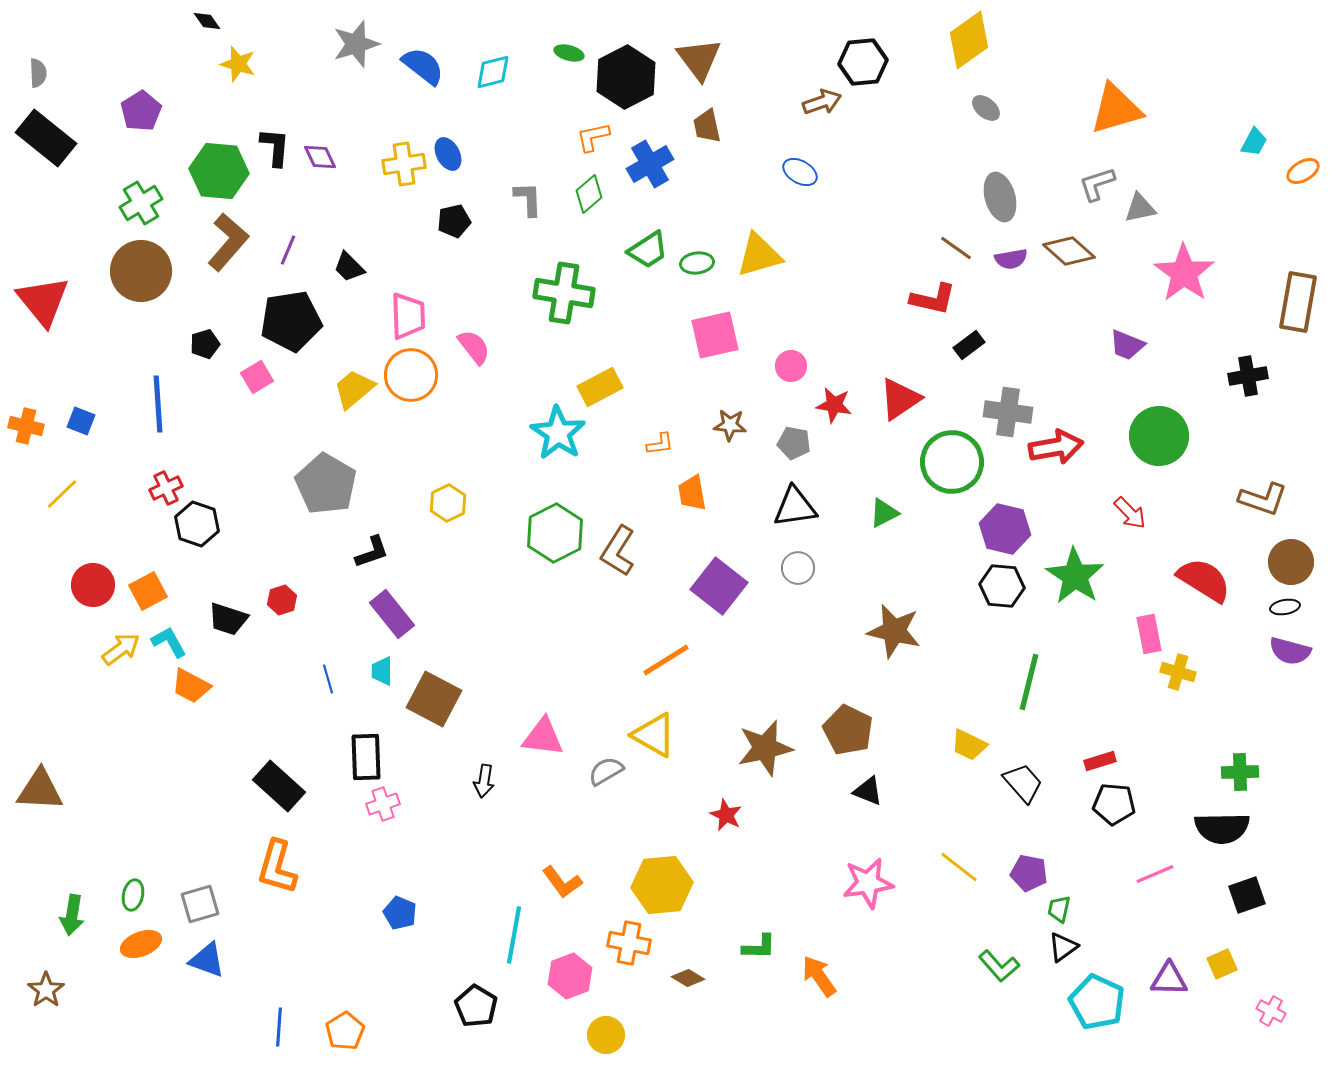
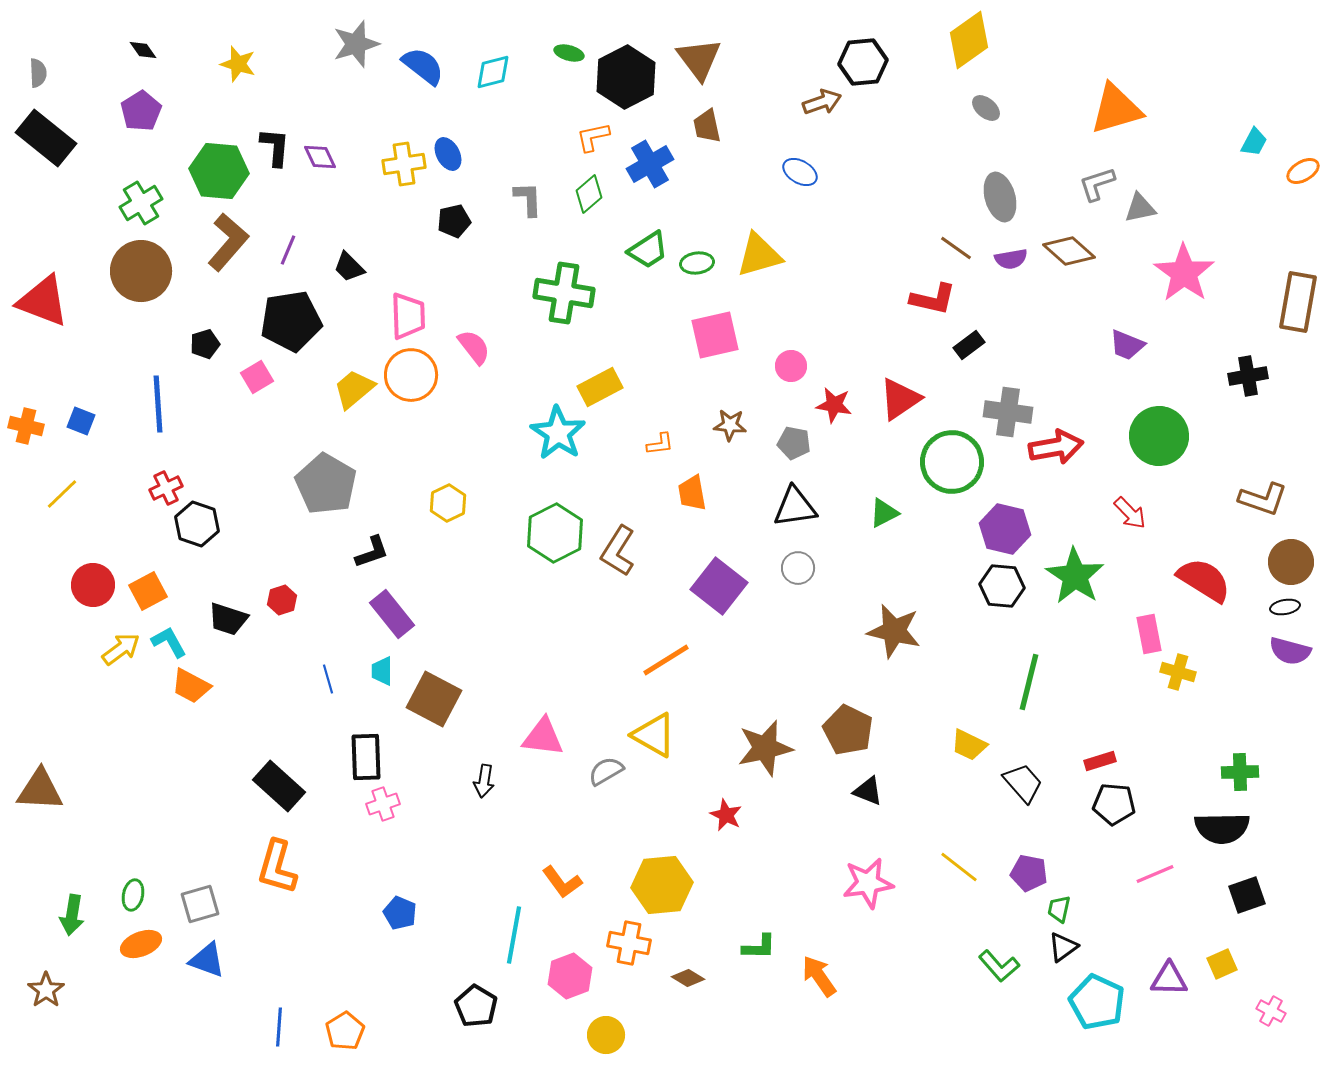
black diamond at (207, 21): moved 64 px left, 29 px down
red triangle at (43, 301): rotated 30 degrees counterclockwise
